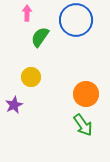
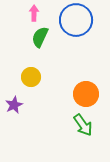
pink arrow: moved 7 px right
green semicircle: rotated 10 degrees counterclockwise
